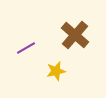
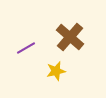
brown cross: moved 5 px left, 2 px down
